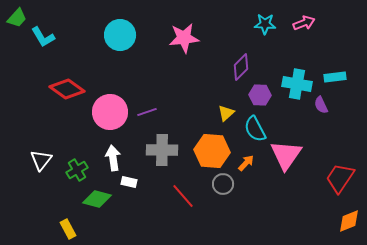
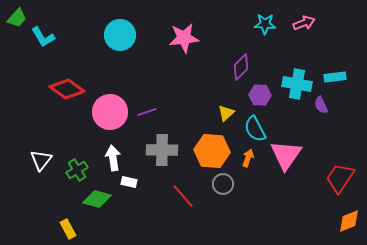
orange arrow: moved 2 px right, 5 px up; rotated 24 degrees counterclockwise
